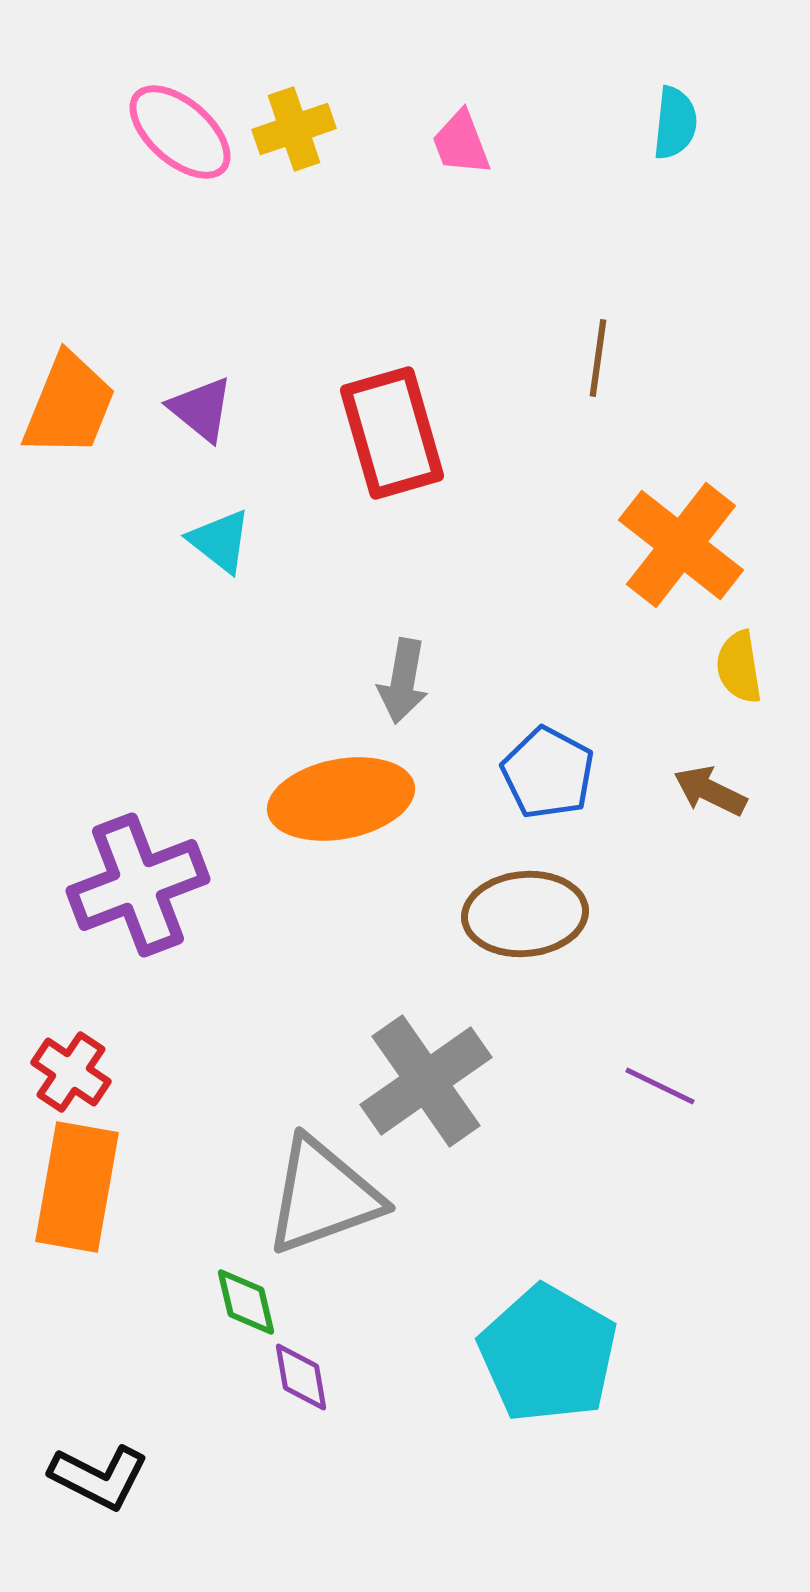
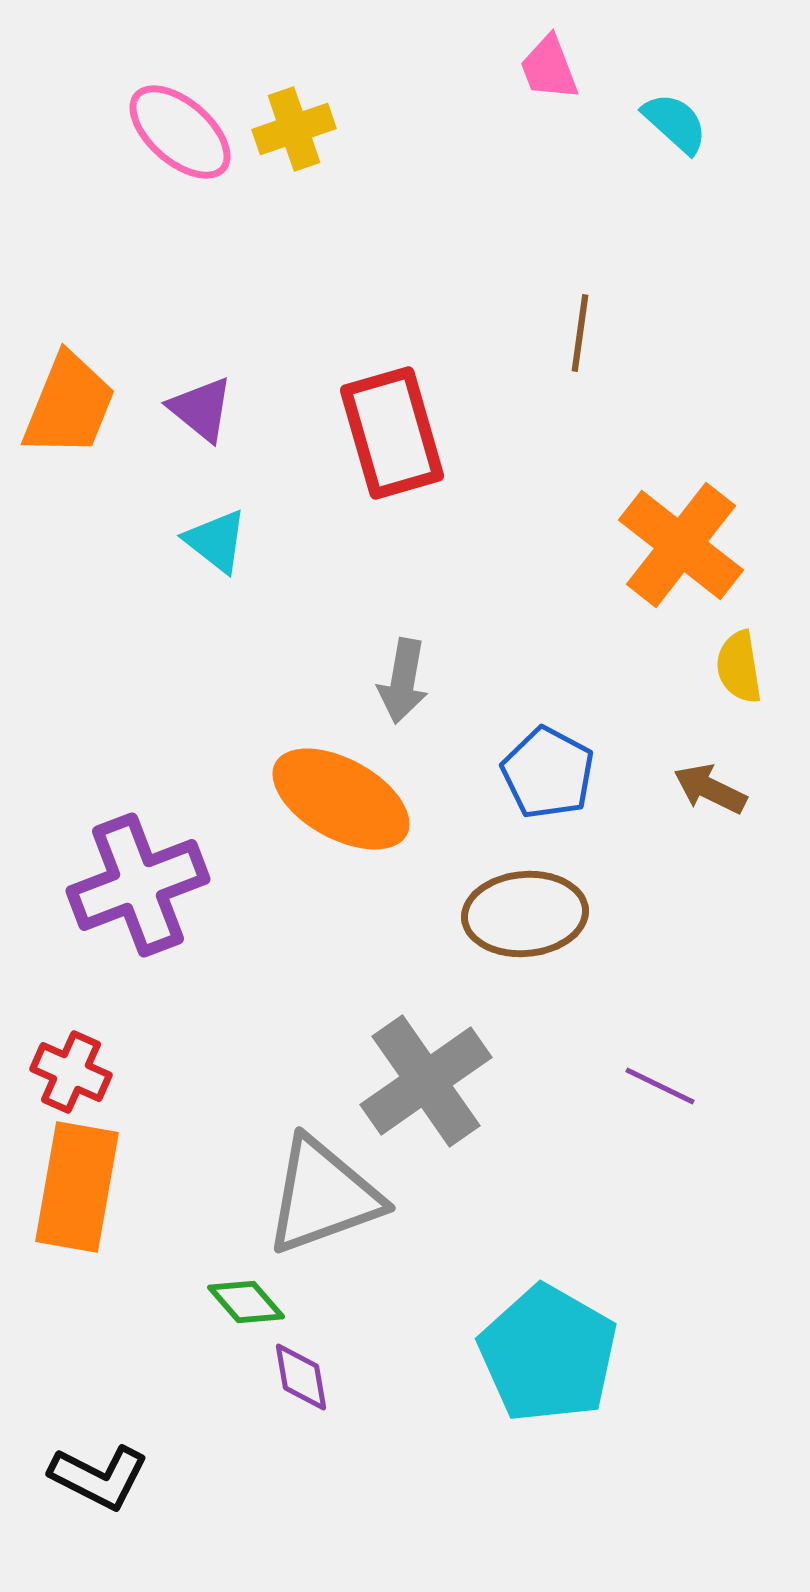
cyan semicircle: rotated 54 degrees counterclockwise
pink trapezoid: moved 88 px right, 75 px up
brown line: moved 18 px left, 25 px up
cyan triangle: moved 4 px left
brown arrow: moved 2 px up
orange ellipse: rotated 40 degrees clockwise
red cross: rotated 10 degrees counterclockwise
green diamond: rotated 28 degrees counterclockwise
